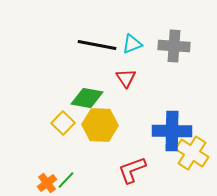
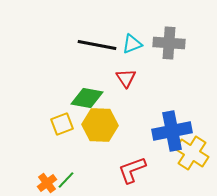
gray cross: moved 5 px left, 3 px up
yellow square: moved 1 px left, 1 px down; rotated 25 degrees clockwise
blue cross: rotated 12 degrees counterclockwise
